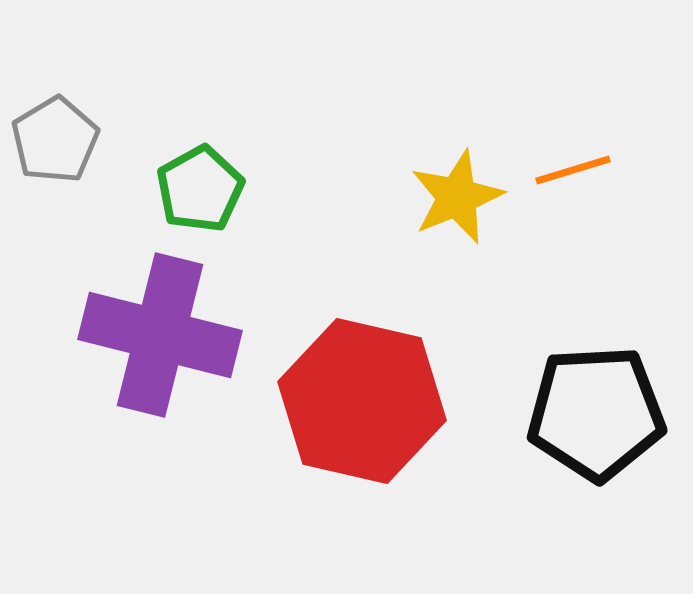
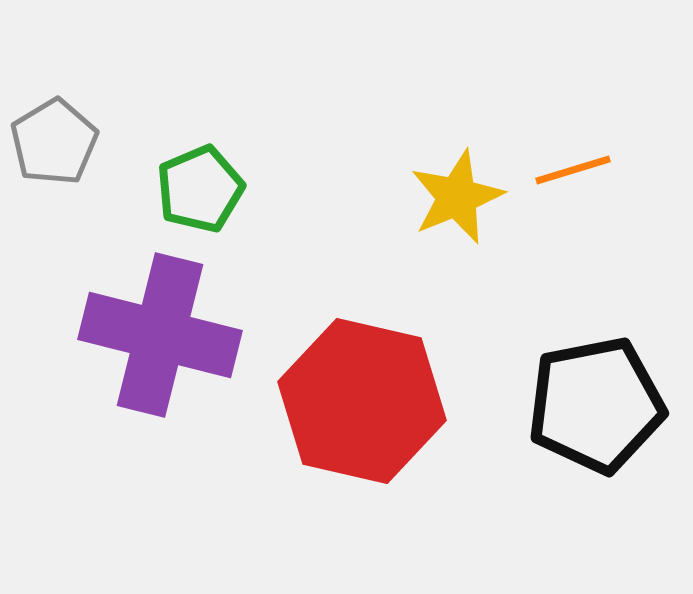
gray pentagon: moved 1 px left, 2 px down
green pentagon: rotated 6 degrees clockwise
black pentagon: moved 8 px up; rotated 8 degrees counterclockwise
